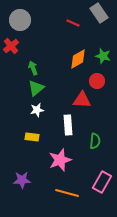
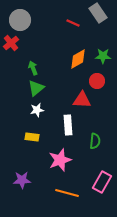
gray rectangle: moved 1 px left
red cross: moved 3 px up
green star: rotated 14 degrees counterclockwise
